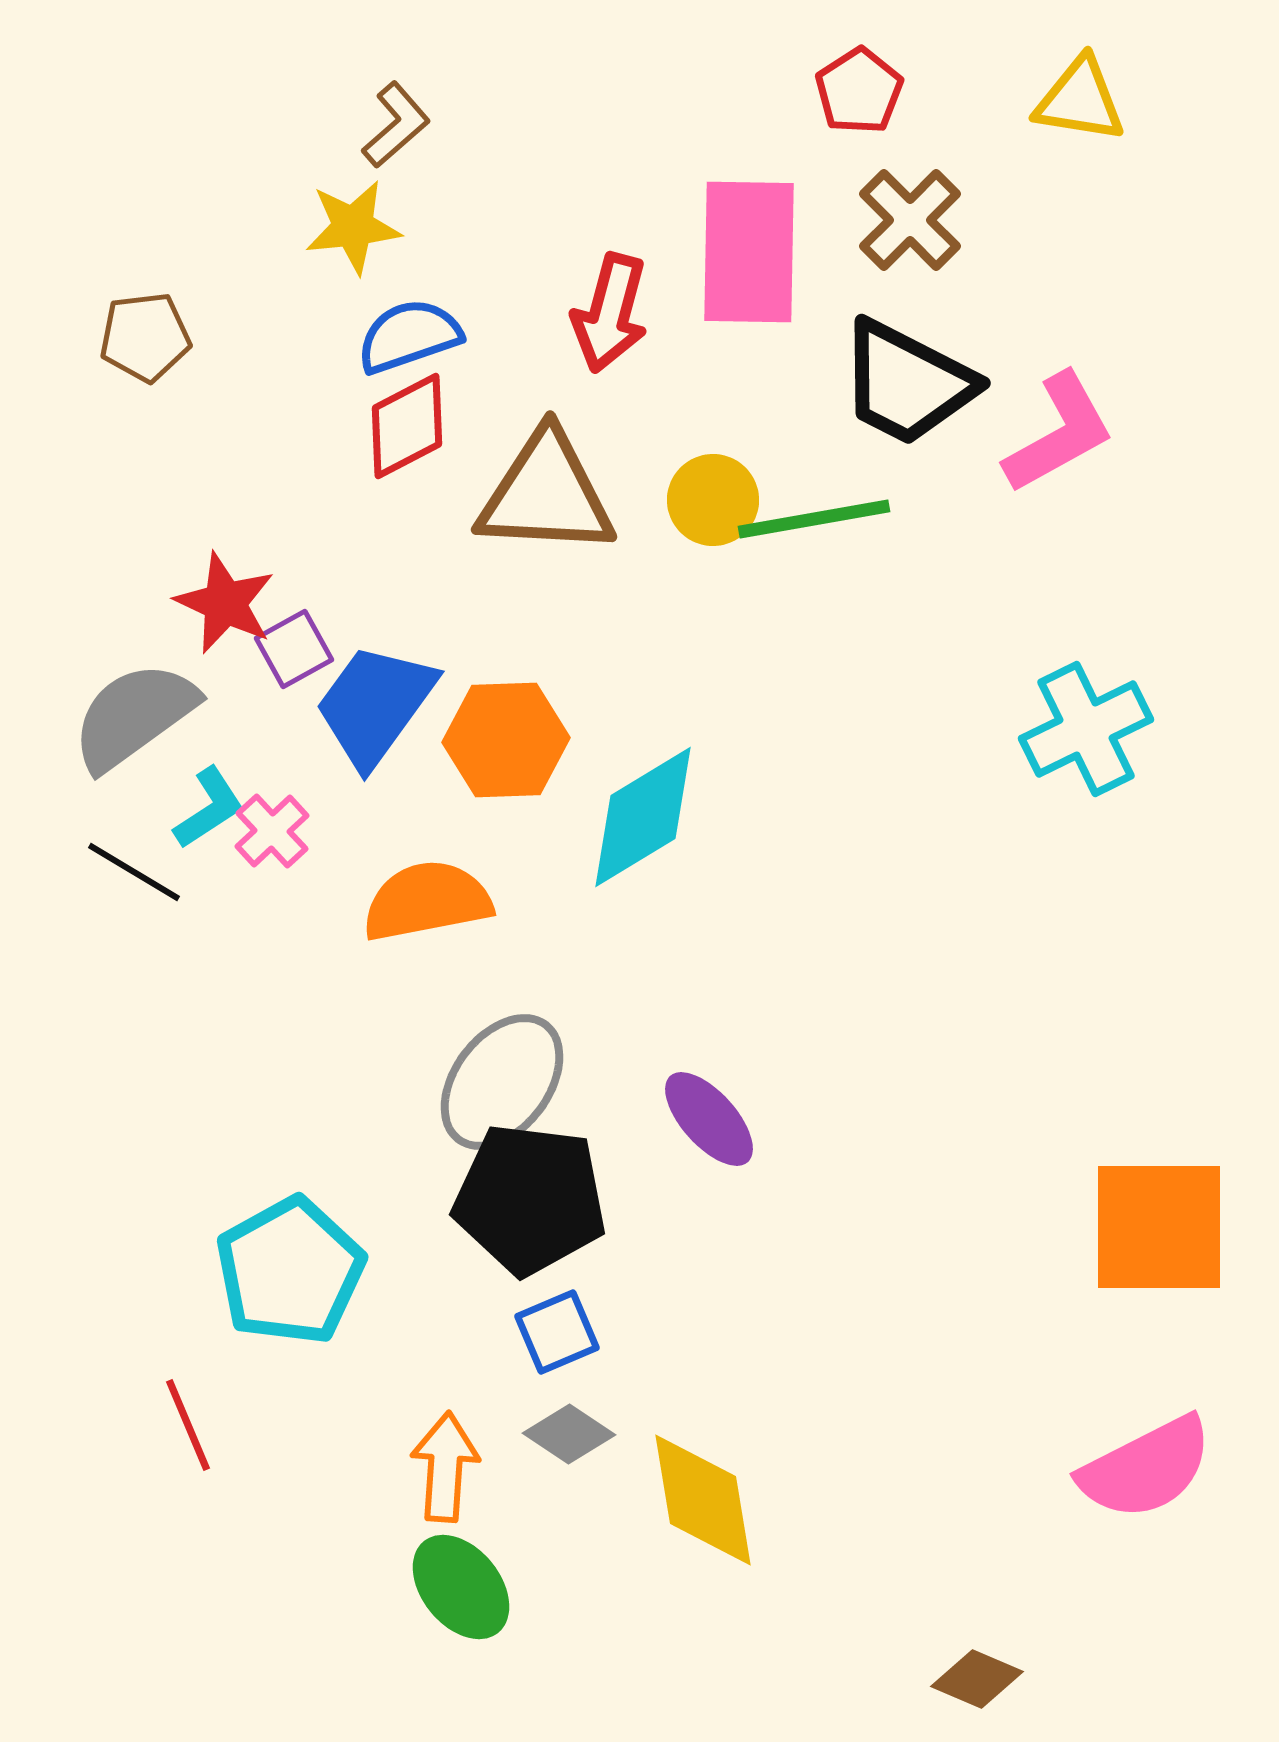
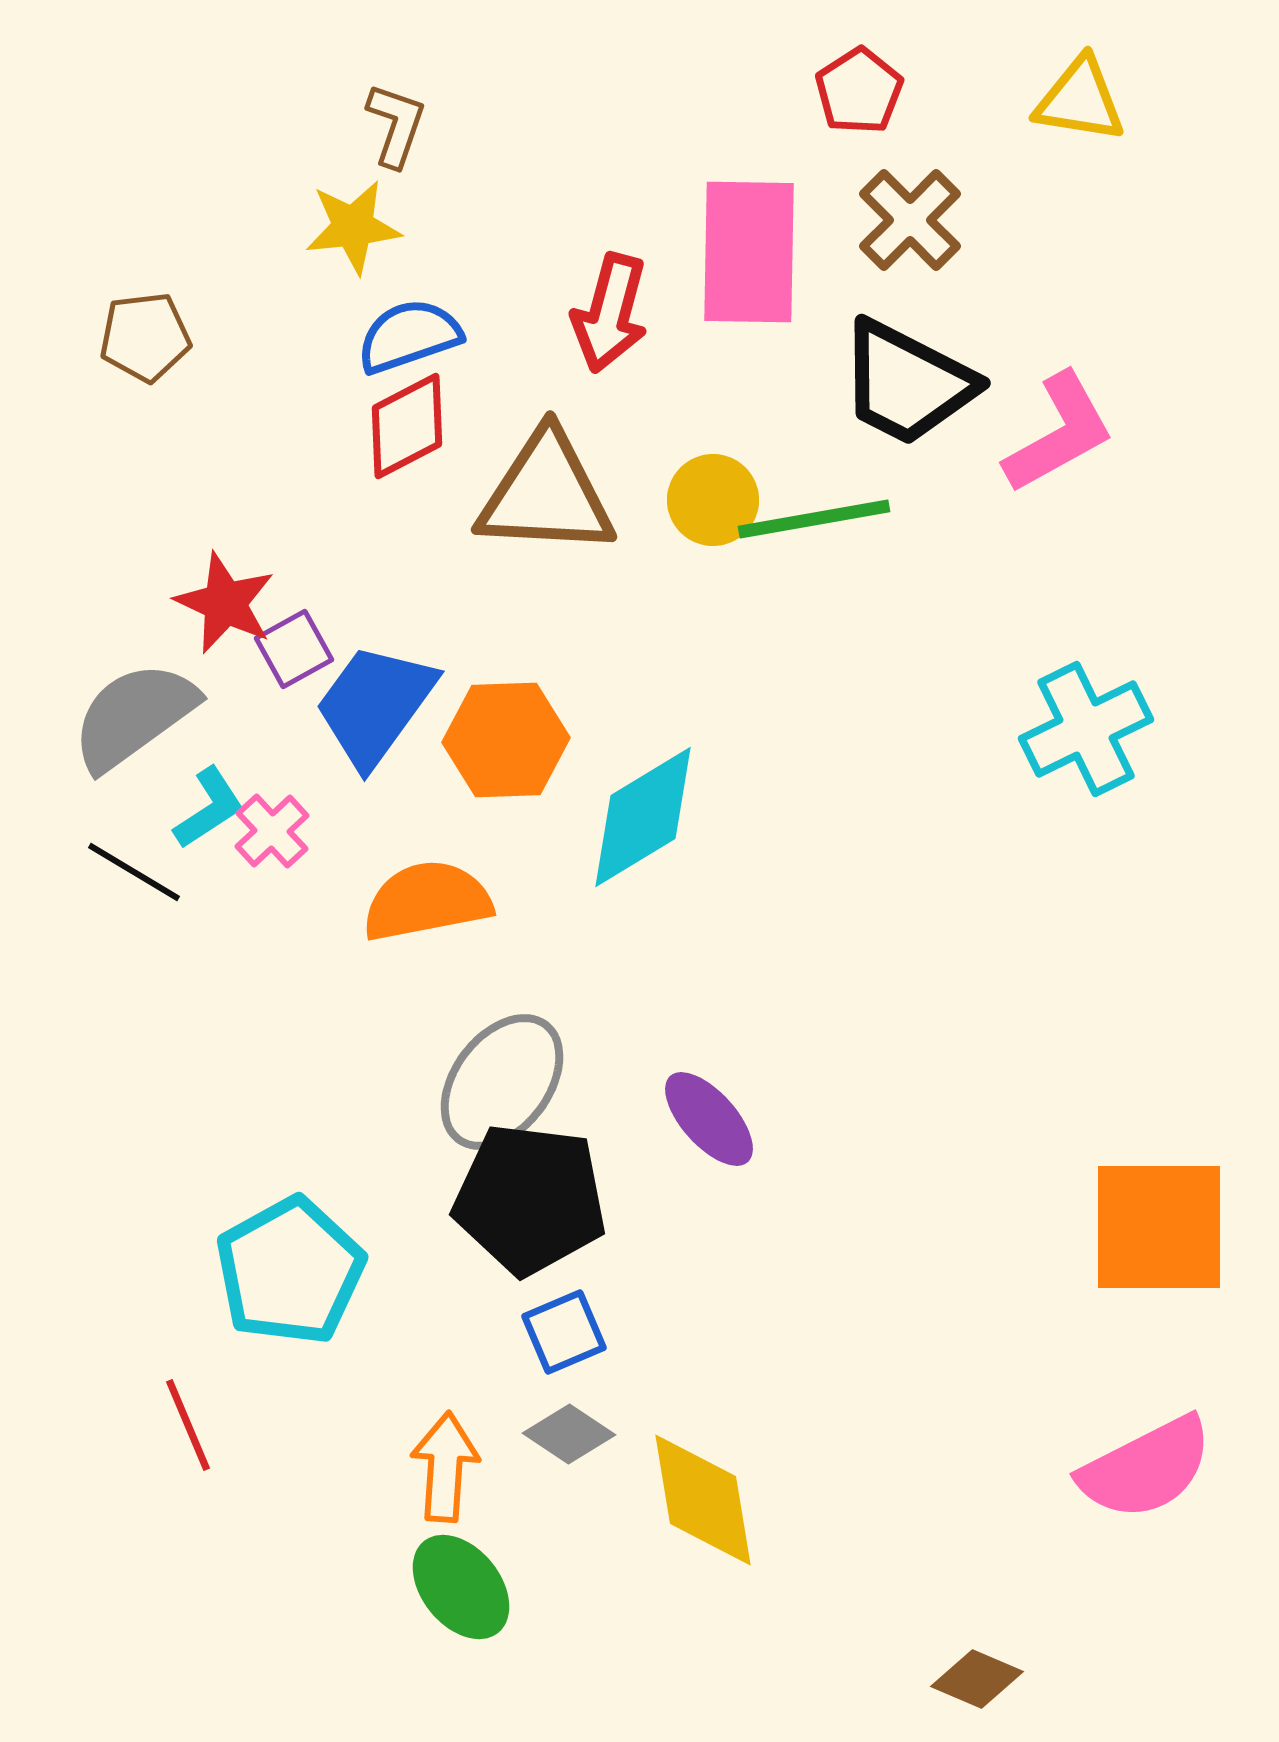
brown L-shape: rotated 30 degrees counterclockwise
blue square: moved 7 px right
